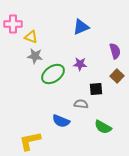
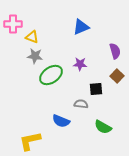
yellow triangle: moved 1 px right
green ellipse: moved 2 px left, 1 px down
